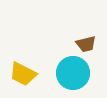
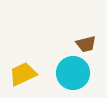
yellow trapezoid: rotated 128 degrees clockwise
